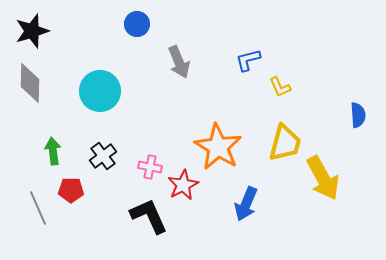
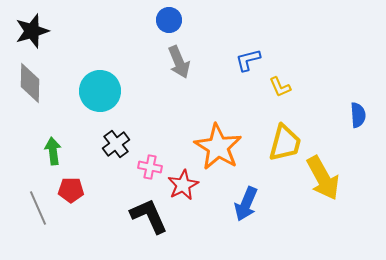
blue circle: moved 32 px right, 4 px up
black cross: moved 13 px right, 12 px up
